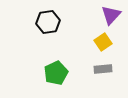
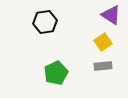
purple triangle: rotated 40 degrees counterclockwise
black hexagon: moved 3 px left
gray rectangle: moved 3 px up
